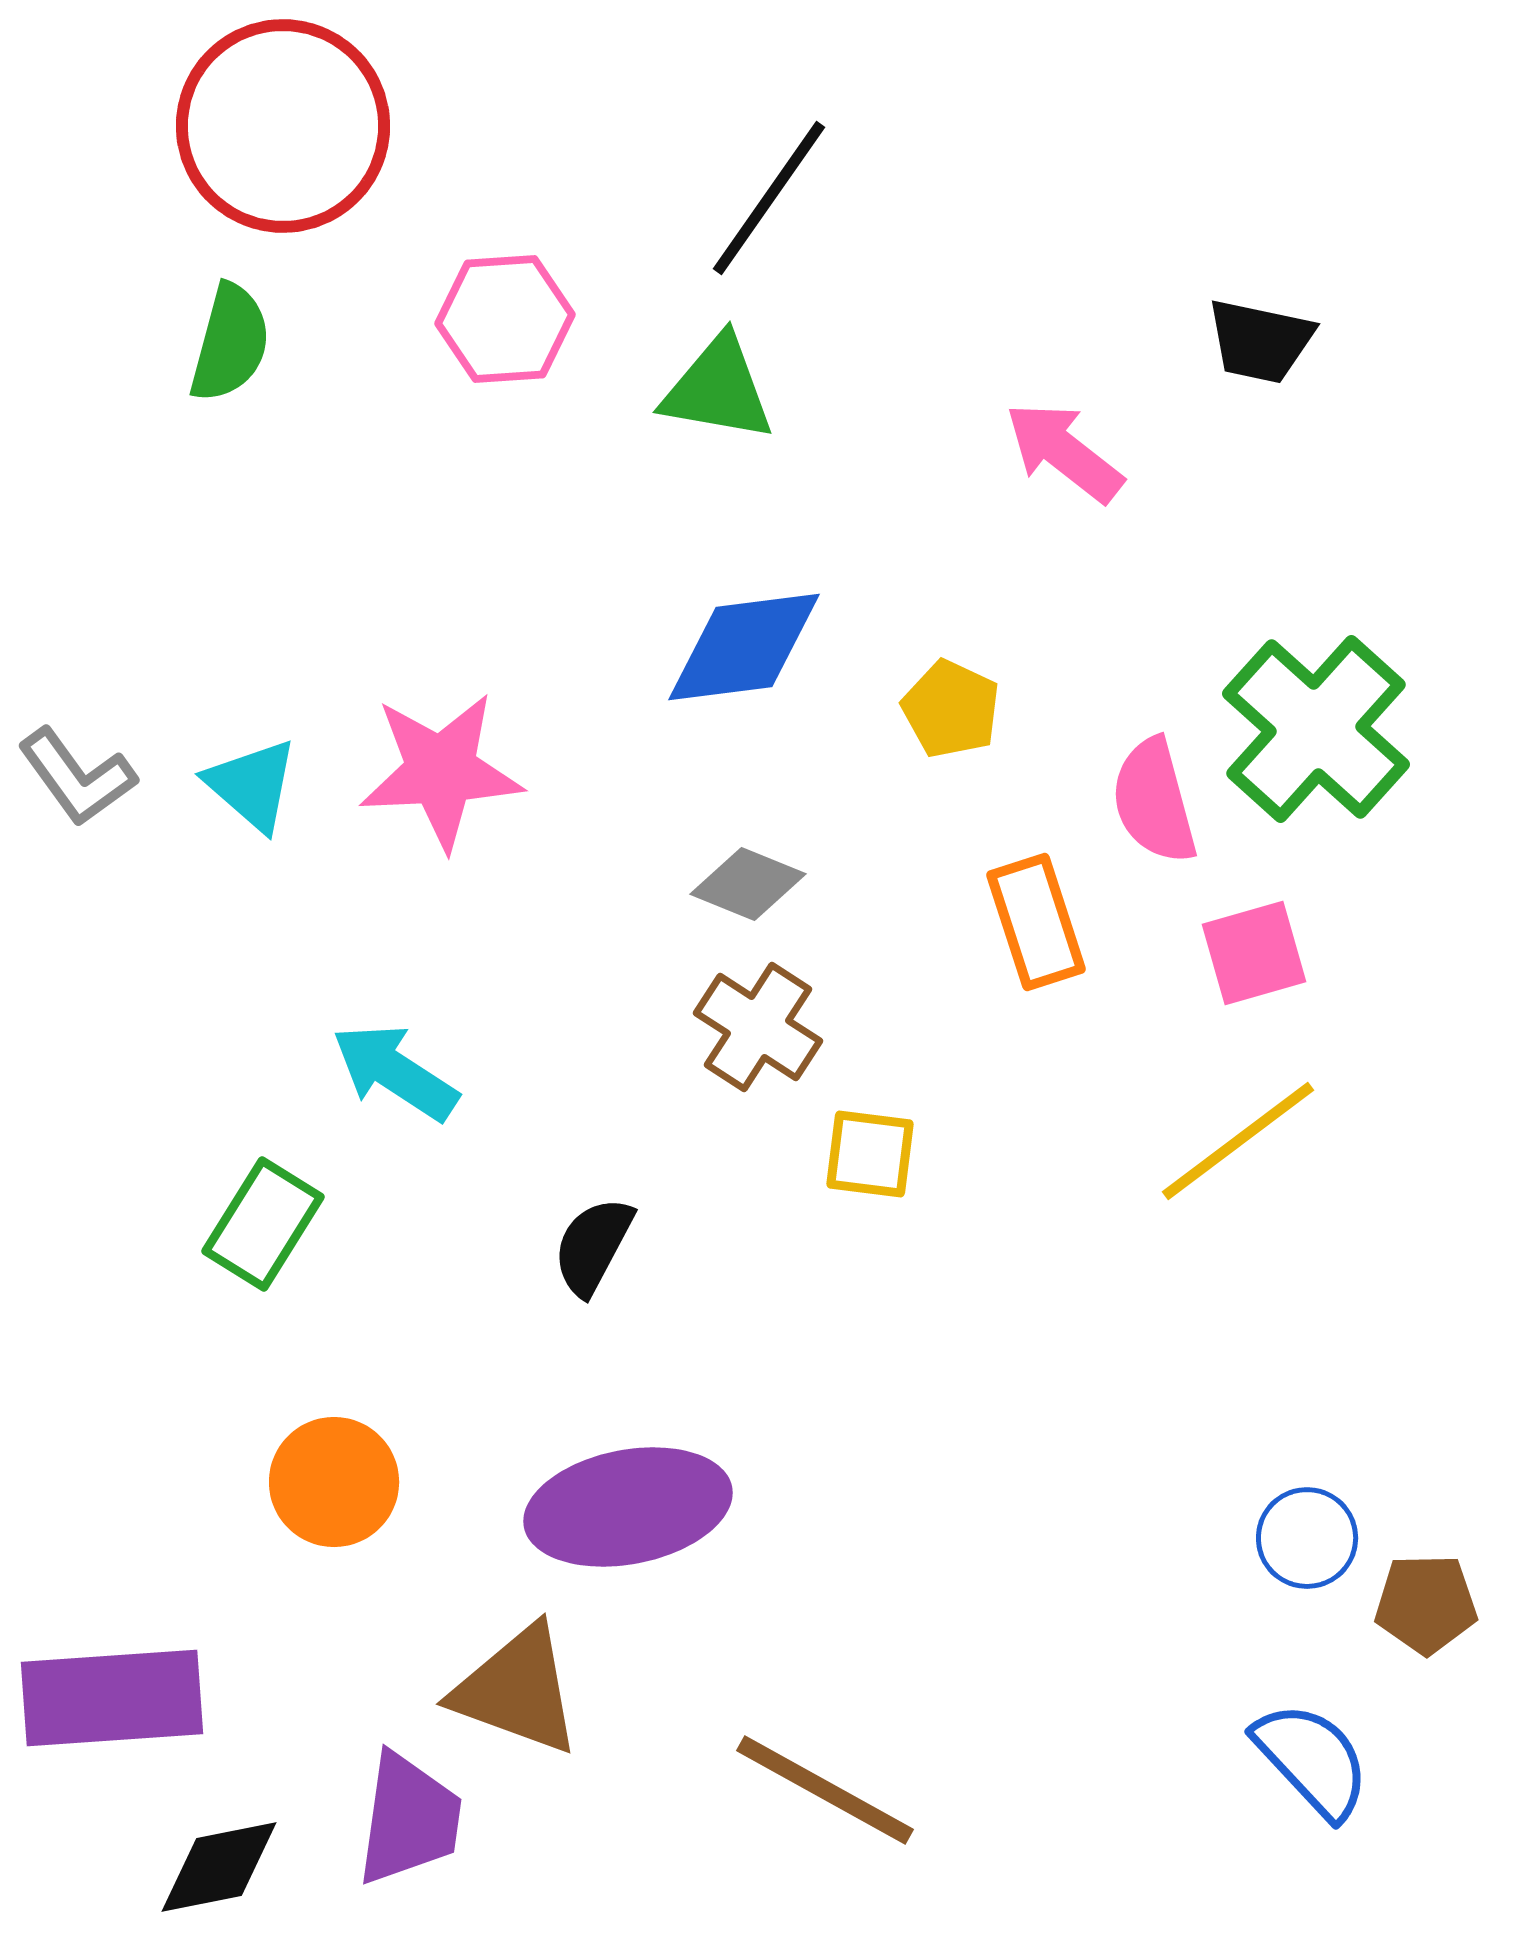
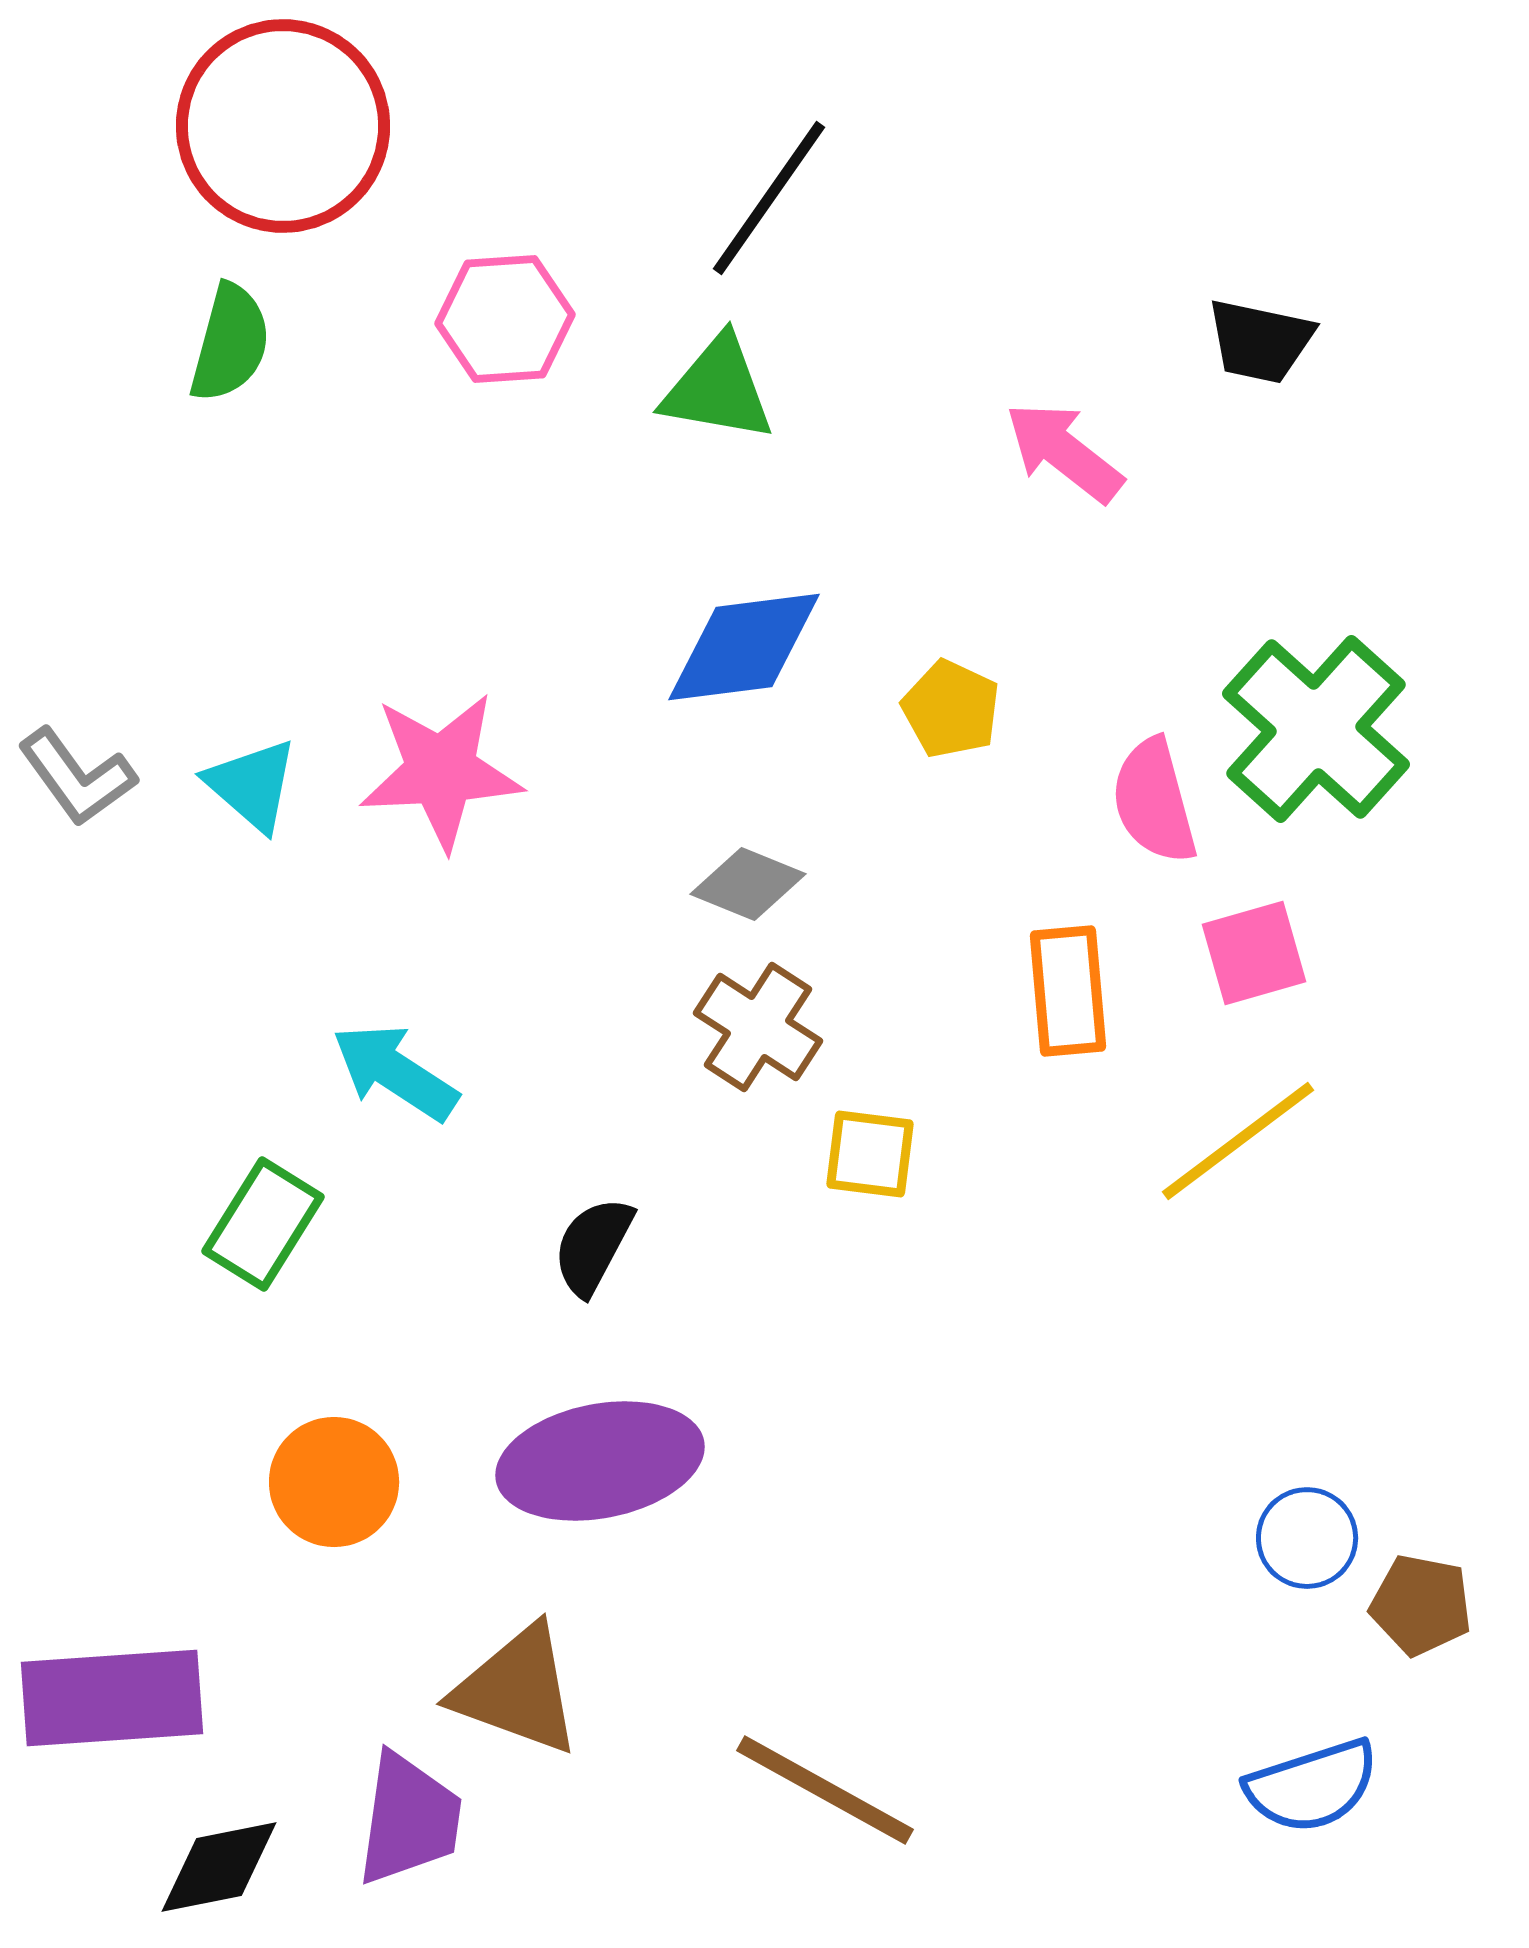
orange rectangle: moved 32 px right, 69 px down; rotated 13 degrees clockwise
purple ellipse: moved 28 px left, 46 px up
brown pentagon: moved 5 px left, 1 px down; rotated 12 degrees clockwise
blue semicircle: moved 26 px down; rotated 115 degrees clockwise
